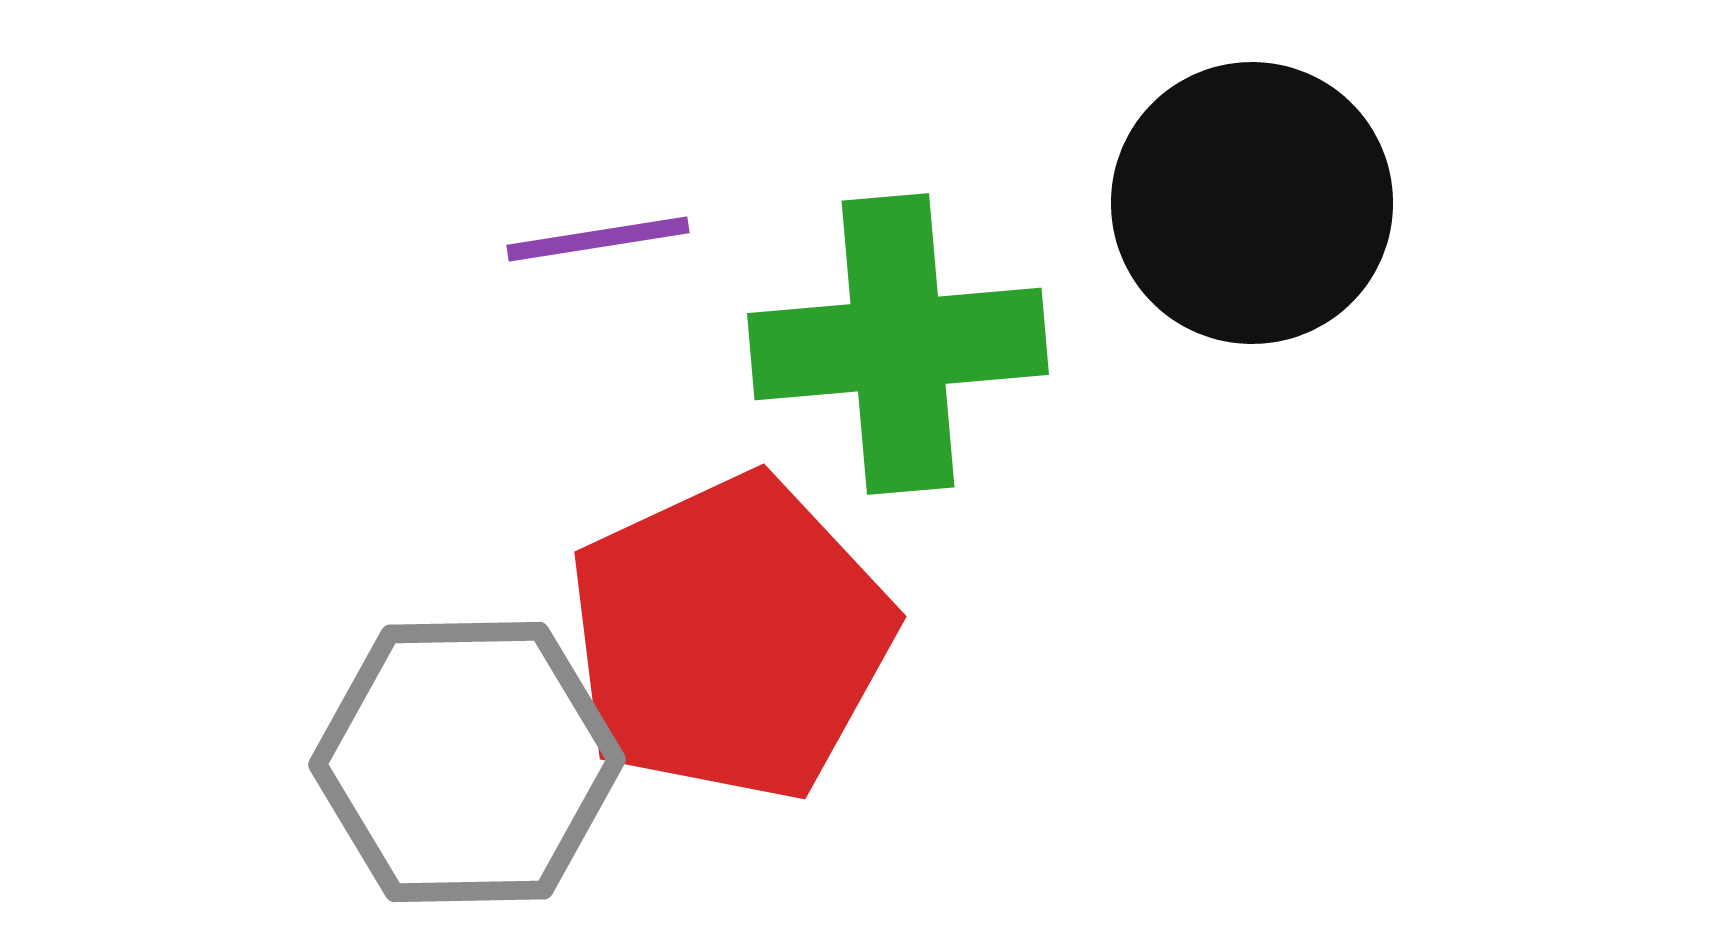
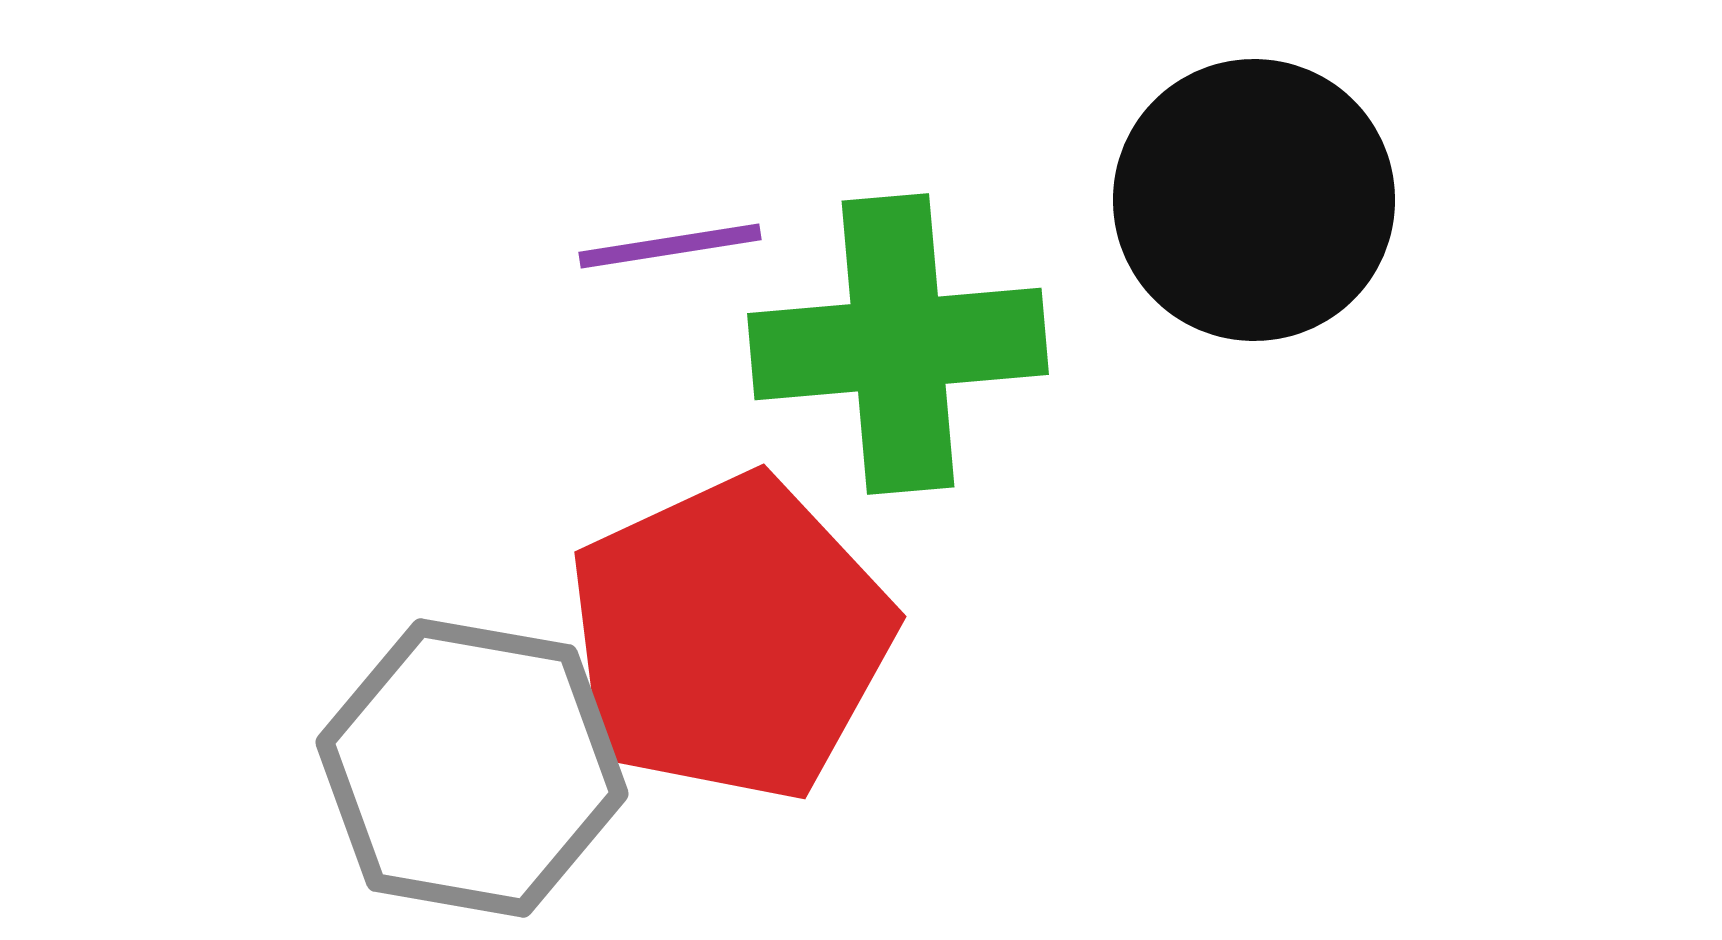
black circle: moved 2 px right, 3 px up
purple line: moved 72 px right, 7 px down
gray hexagon: moved 5 px right, 6 px down; rotated 11 degrees clockwise
